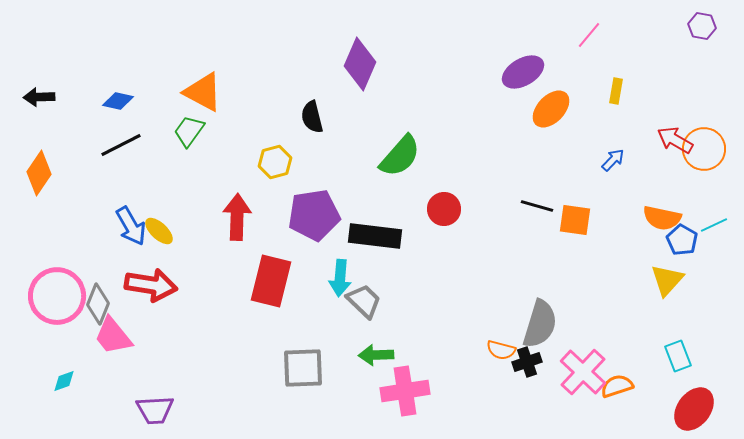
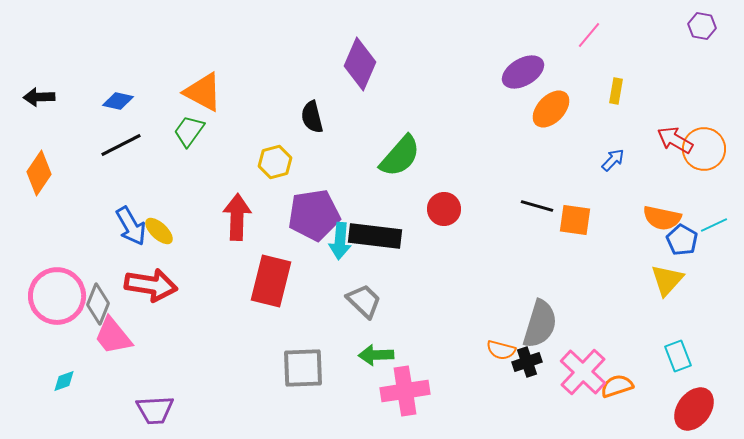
cyan arrow at (340, 278): moved 37 px up
